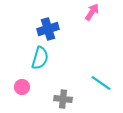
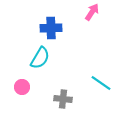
blue cross: moved 3 px right, 1 px up; rotated 15 degrees clockwise
cyan semicircle: rotated 15 degrees clockwise
